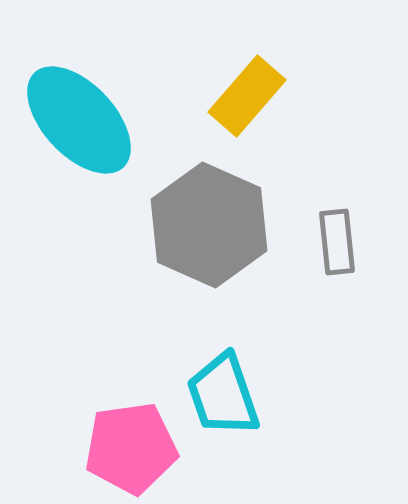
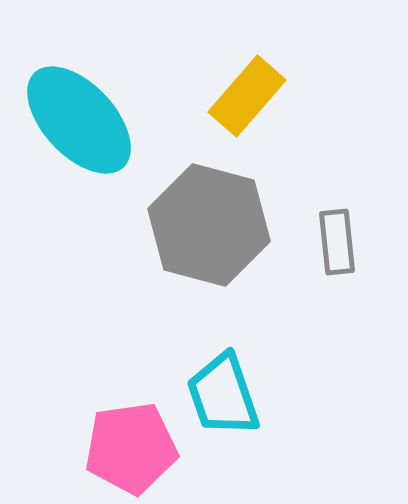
gray hexagon: rotated 9 degrees counterclockwise
